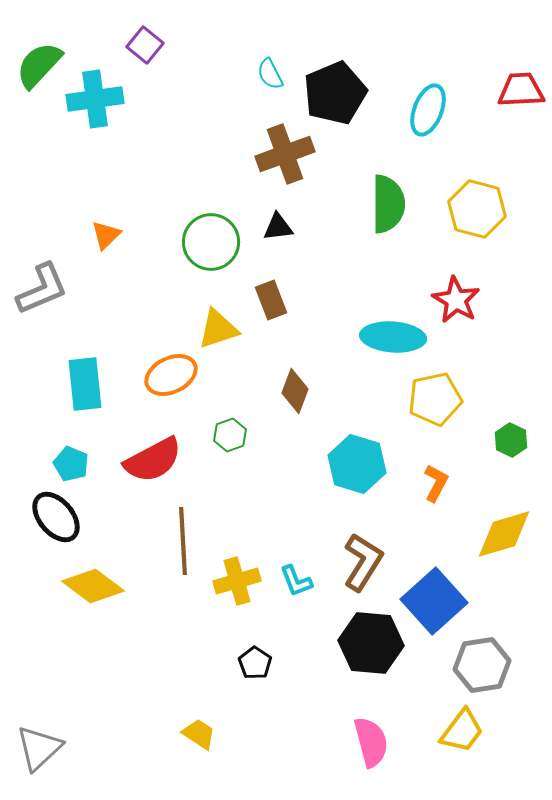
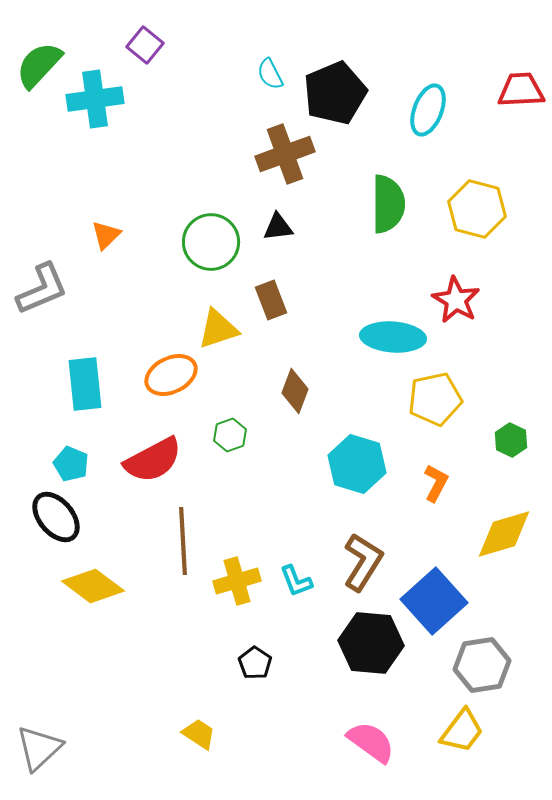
pink semicircle at (371, 742): rotated 39 degrees counterclockwise
